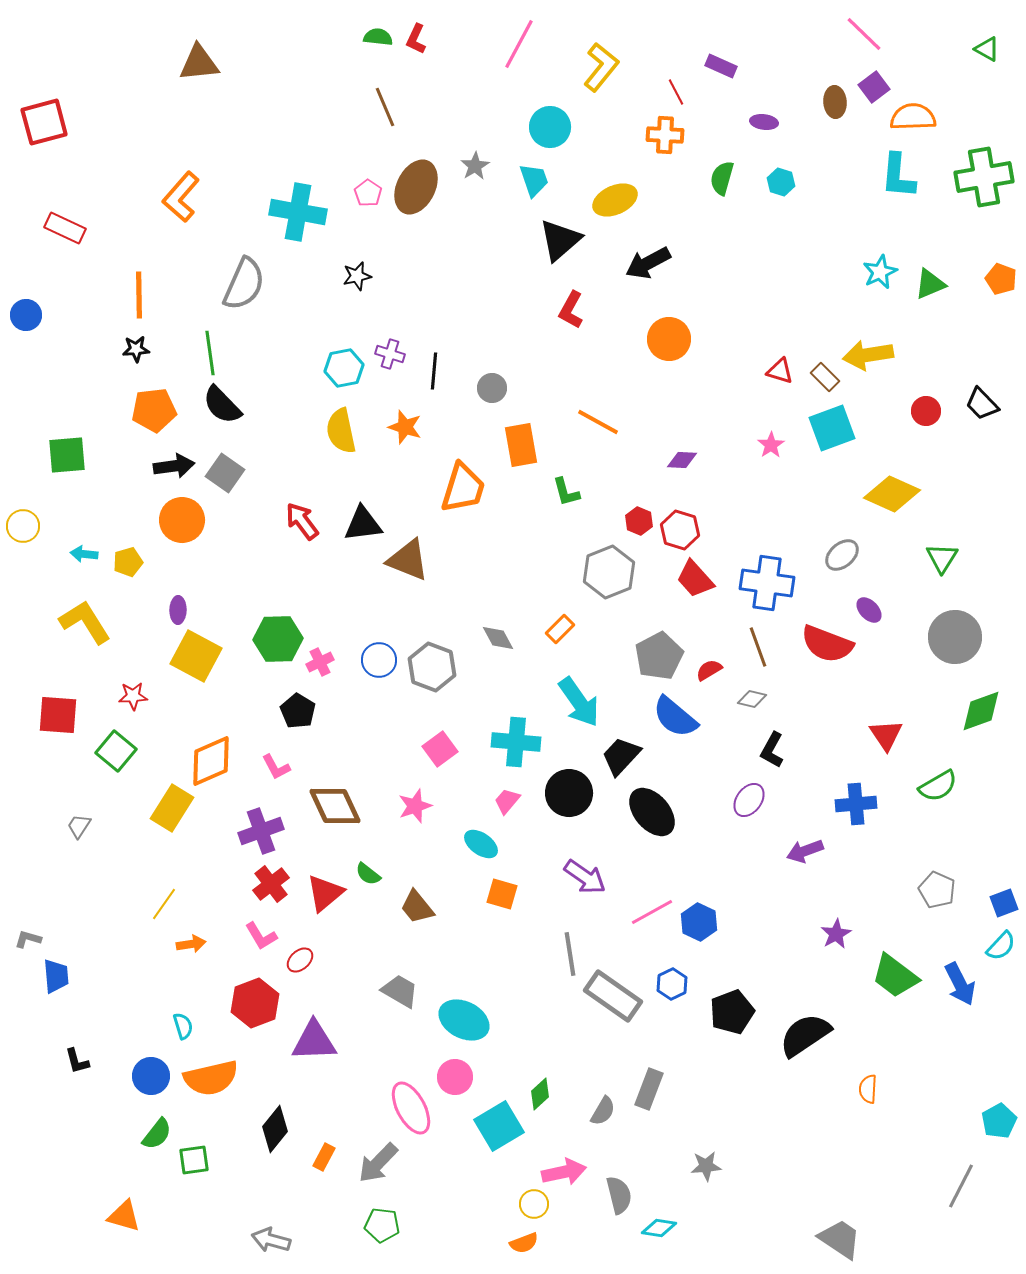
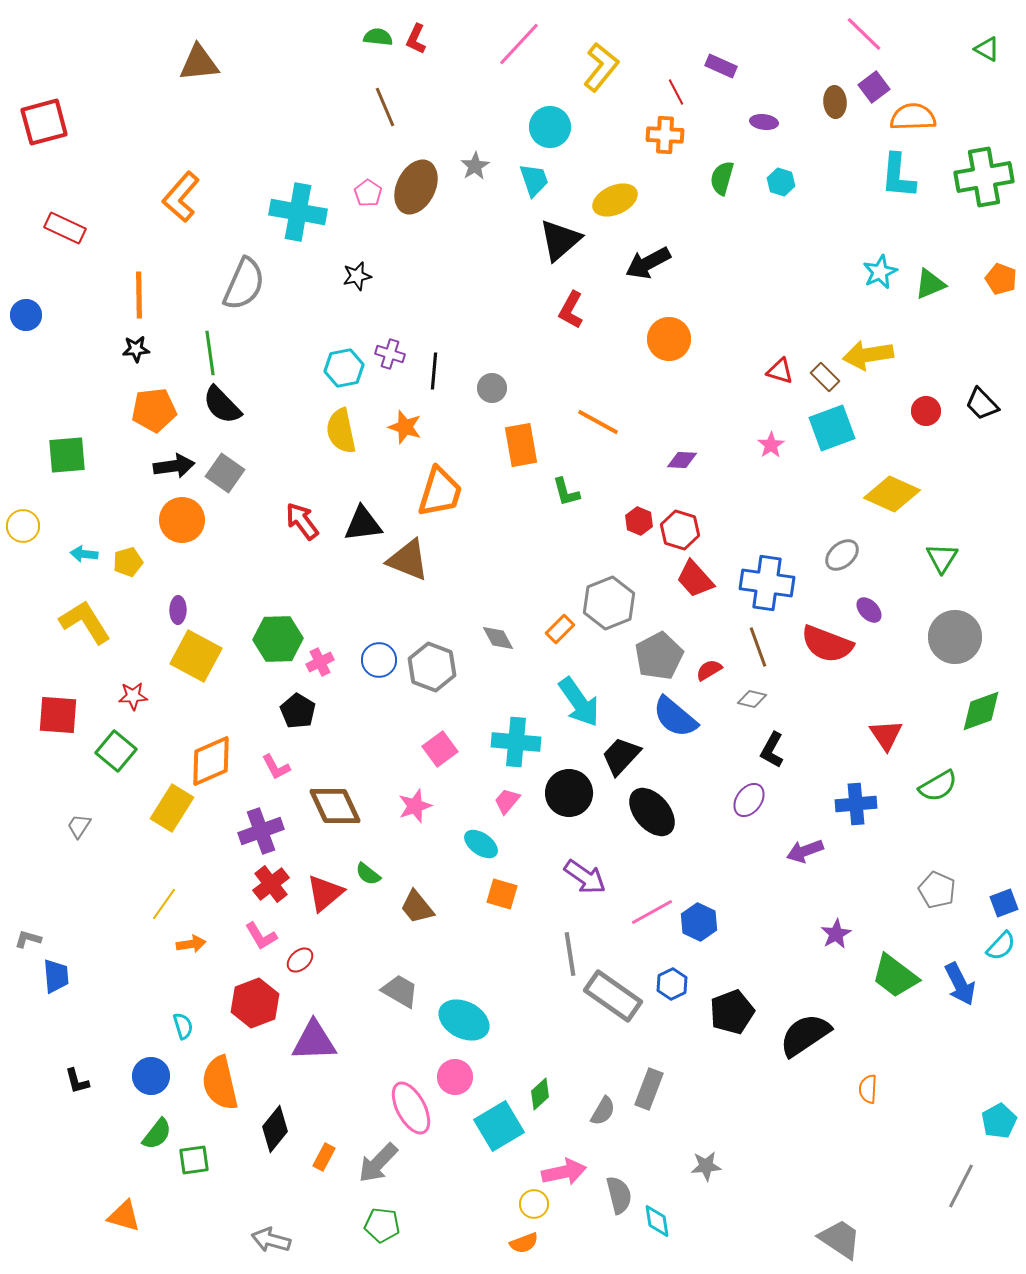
pink line at (519, 44): rotated 15 degrees clockwise
orange trapezoid at (463, 488): moved 23 px left, 4 px down
gray hexagon at (609, 572): moved 31 px down
black L-shape at (77, 1061): moved 20 px down
orange semicircle at (211, 1078): moved 9 px right, 5 px down; rotated 90 degrees clockwise
cyan diamond at (659, 1228): moved 2 px left, 7 px up; rotated 72 degrees clockwise
